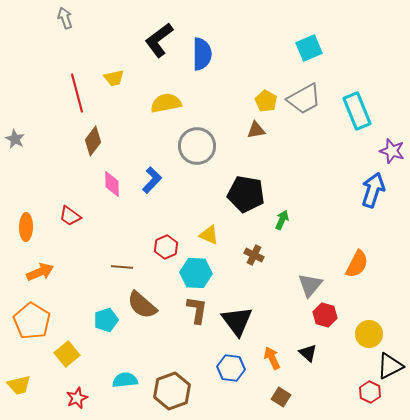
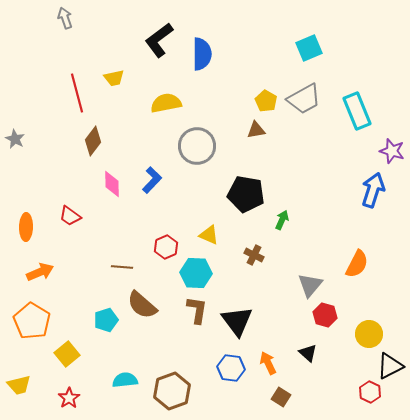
orange arrow at (272, 358): moved 4 px left, 5 px down
red star at (77, 398): moved 8 px left; rotated 10 degrees counterclockwise
